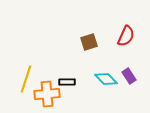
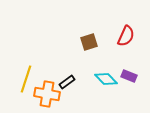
purple rectangle: rotated 35 degrees counterclockwise
black rectangle: rotated 35 degrees counterclockwise
orange cross: rotated 15 degrees clockwise
